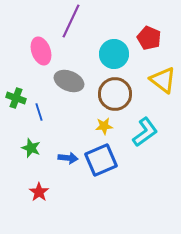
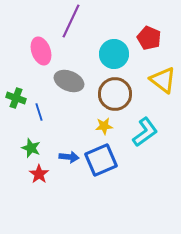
blue arrow: moved 1 px right, 1 px up
red star: moved 18 px up
